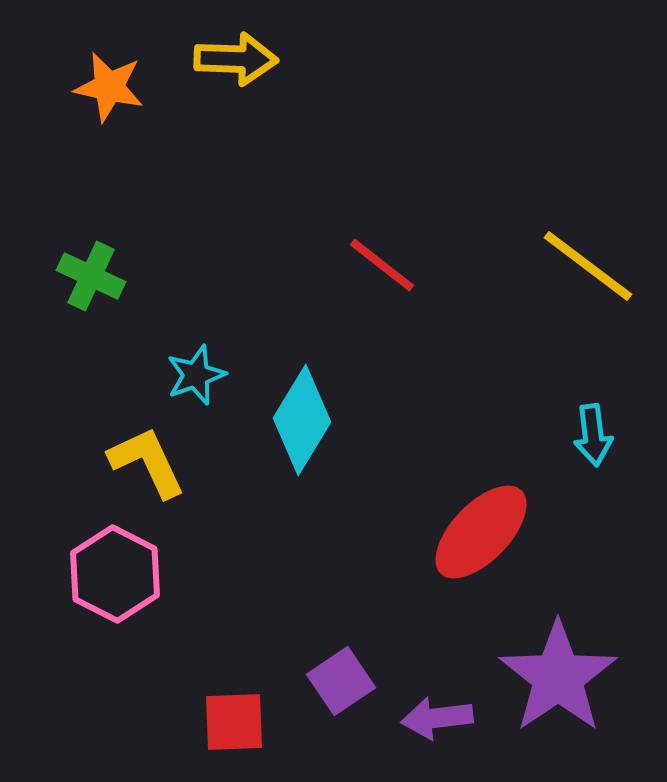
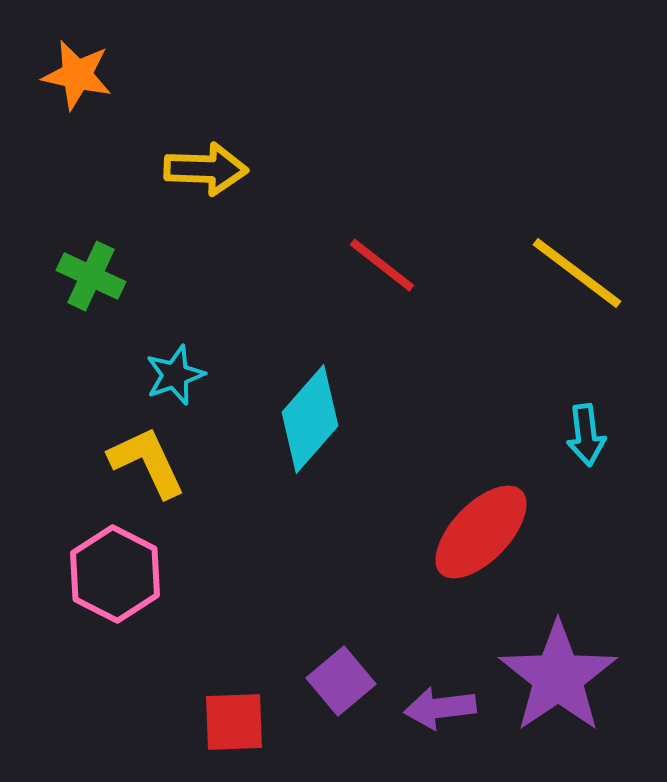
yellow arrow: moved 30 px left, 110 px down
orange star: moved 32 px left, 12 px up
yellow line: moved 11 px left, 7 px down
cyan star: moved 21 px left
cyan diamond: moved 8 px right, 1 px up; rotated 10 degrees clockwise
cyan arrow: moved 7 px left
purple square: rotated 6 degrees counterclockwise
purple arrow: moved 3 px right, 10 px up
